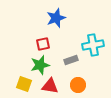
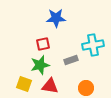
blue star: rotated 18 degrees clockwise
orange circle: moved 8 px right, 3 px down
